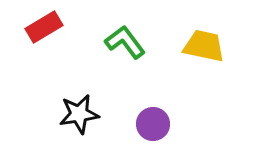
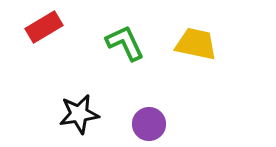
green L-shape: moved 1 px down; rotated 12 degrees clockwise
yellow trapezoid: moved 8 px left, 2 px up
purple circle: moved 4 px left
